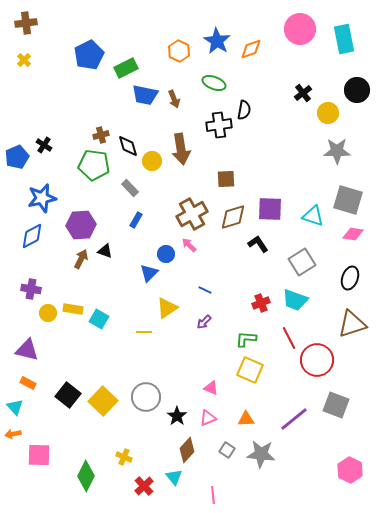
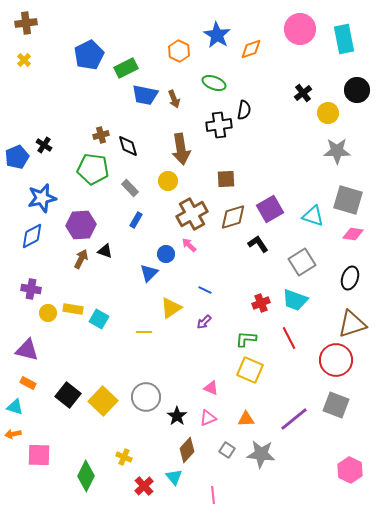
blue star at (217, 41): moved 6 px up
yellow circle at (152, 161): moved 16 px right, 20 px down
green pentagon at (94, 165): moved 1 px left, 4 px down
purple square at (270, 209): rotated 32 degrees counterclockwise
yellow triangle at (167, 308): moved 4 px right
red circle at (317, 360): moved 19 px right
cyan triangle at (15, 407): rotated 30 degrees counterclockwise
